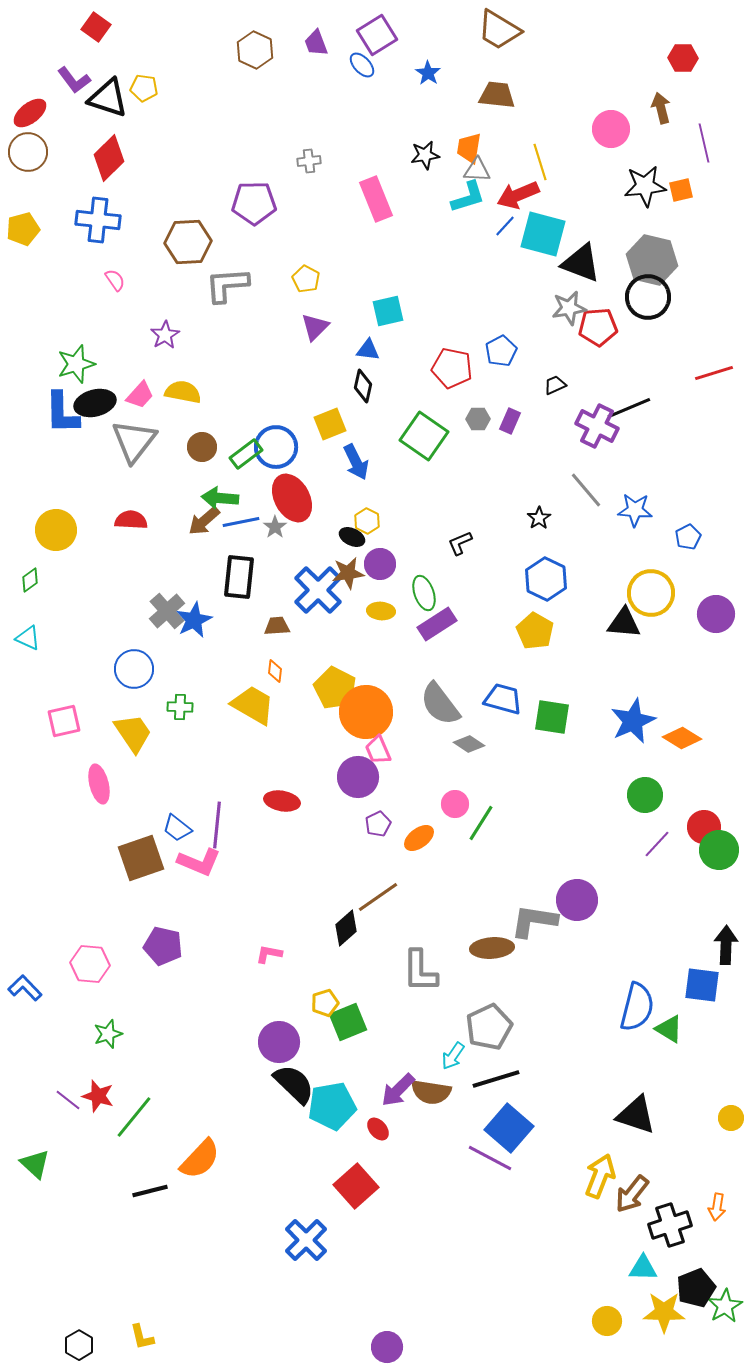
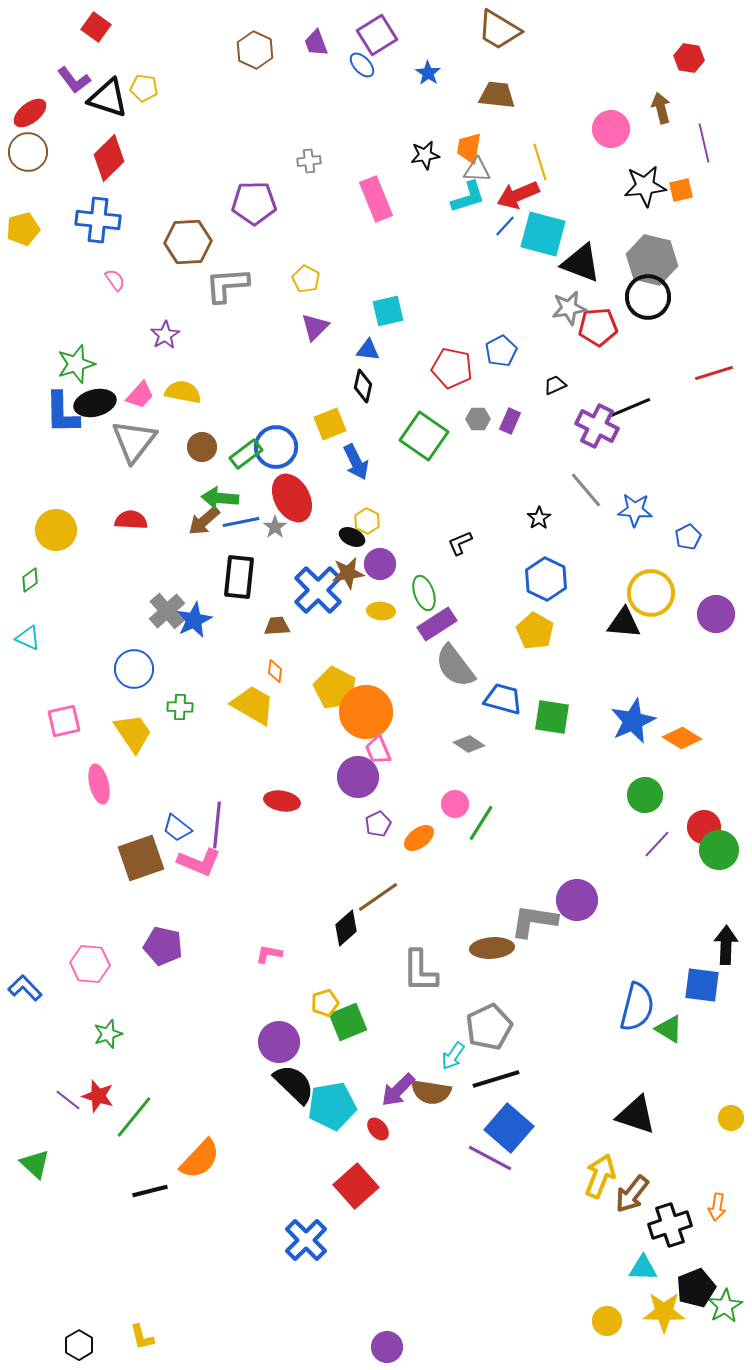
red hexagon at (683, 58): moved 6 px right; rotated 8 degrees clockwise
gray semicircle at (440, 704): moved 15 px right, 38 px up
